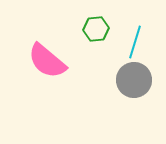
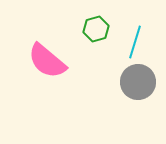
green hexagon: rotated 10 degrees counterclockwise
gray circle: moved 4 px right, 2 px down
